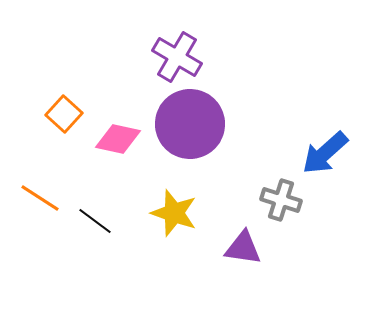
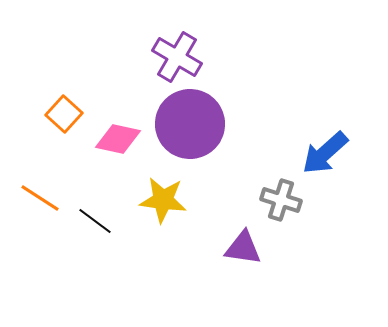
yellow star: moved 11 px left, 13 px up; rotated 12 degrees counterclockwise
